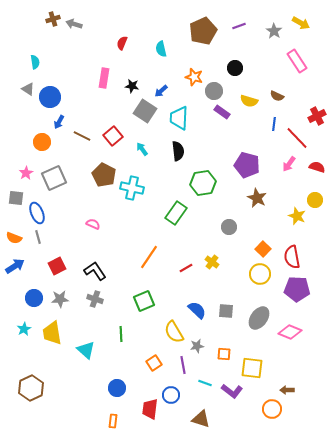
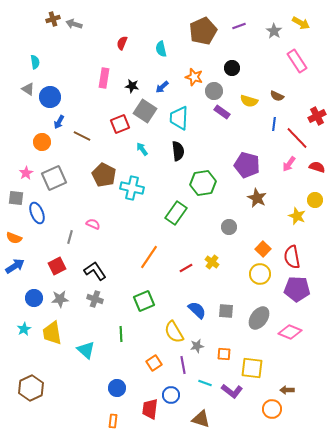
black circle at (235, 68): moved 3 px left
blue arrow at (161, 91): moved 1 px right, 4 px up
red square at (113, 136): moved 7 px right, 12 px up; rotated 18 degrees clockwise
gray line at (38, 237): moved 32 px right; rotated 32 degrees clockwise
